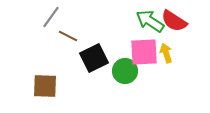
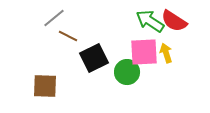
gray line: moved 3 px right, 1 px down; rotated 15 degrees clockwise
green circle: moved 2 px right, 1 px down
